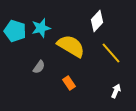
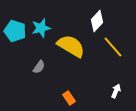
yellow line: moved 2 px right, 6 px up
orange rectangle: moved 15 px down
